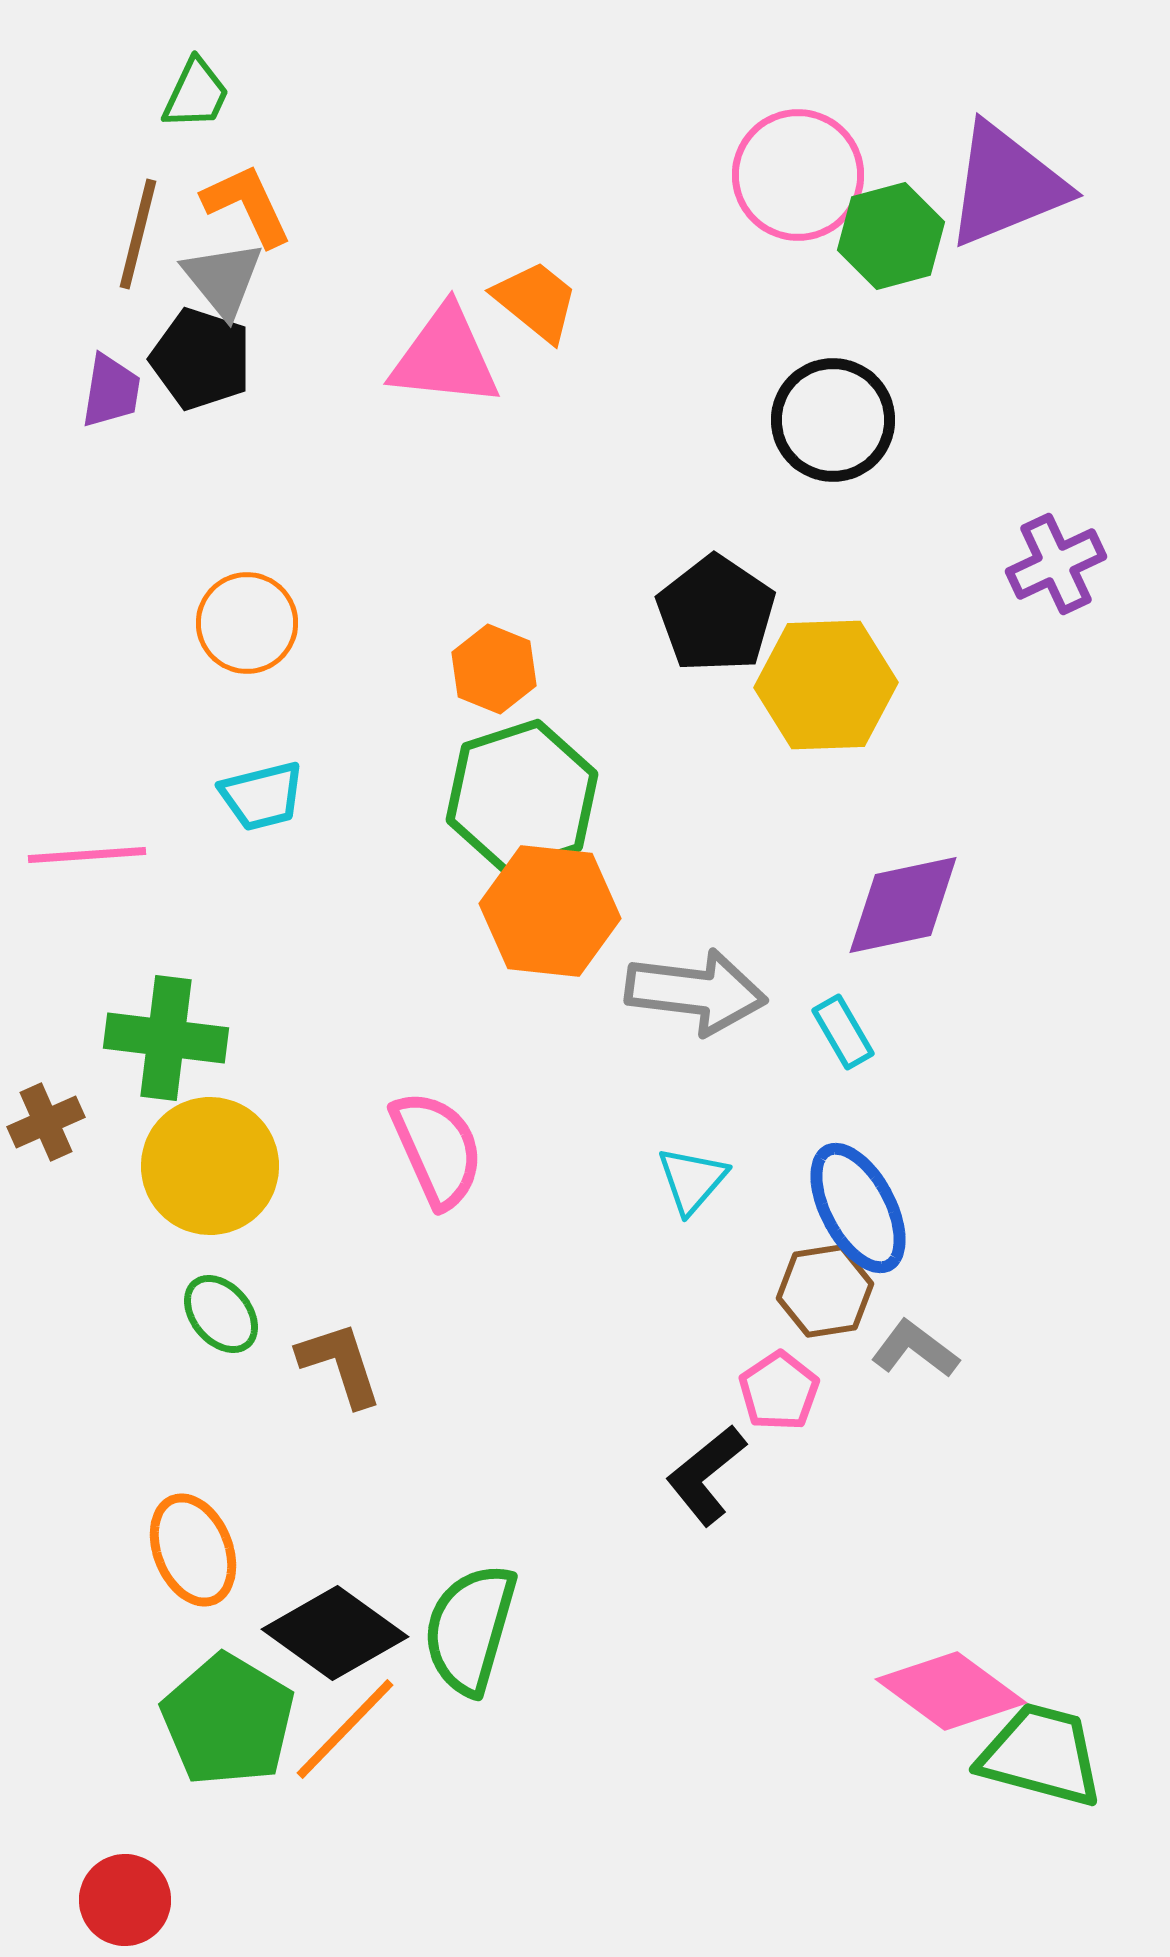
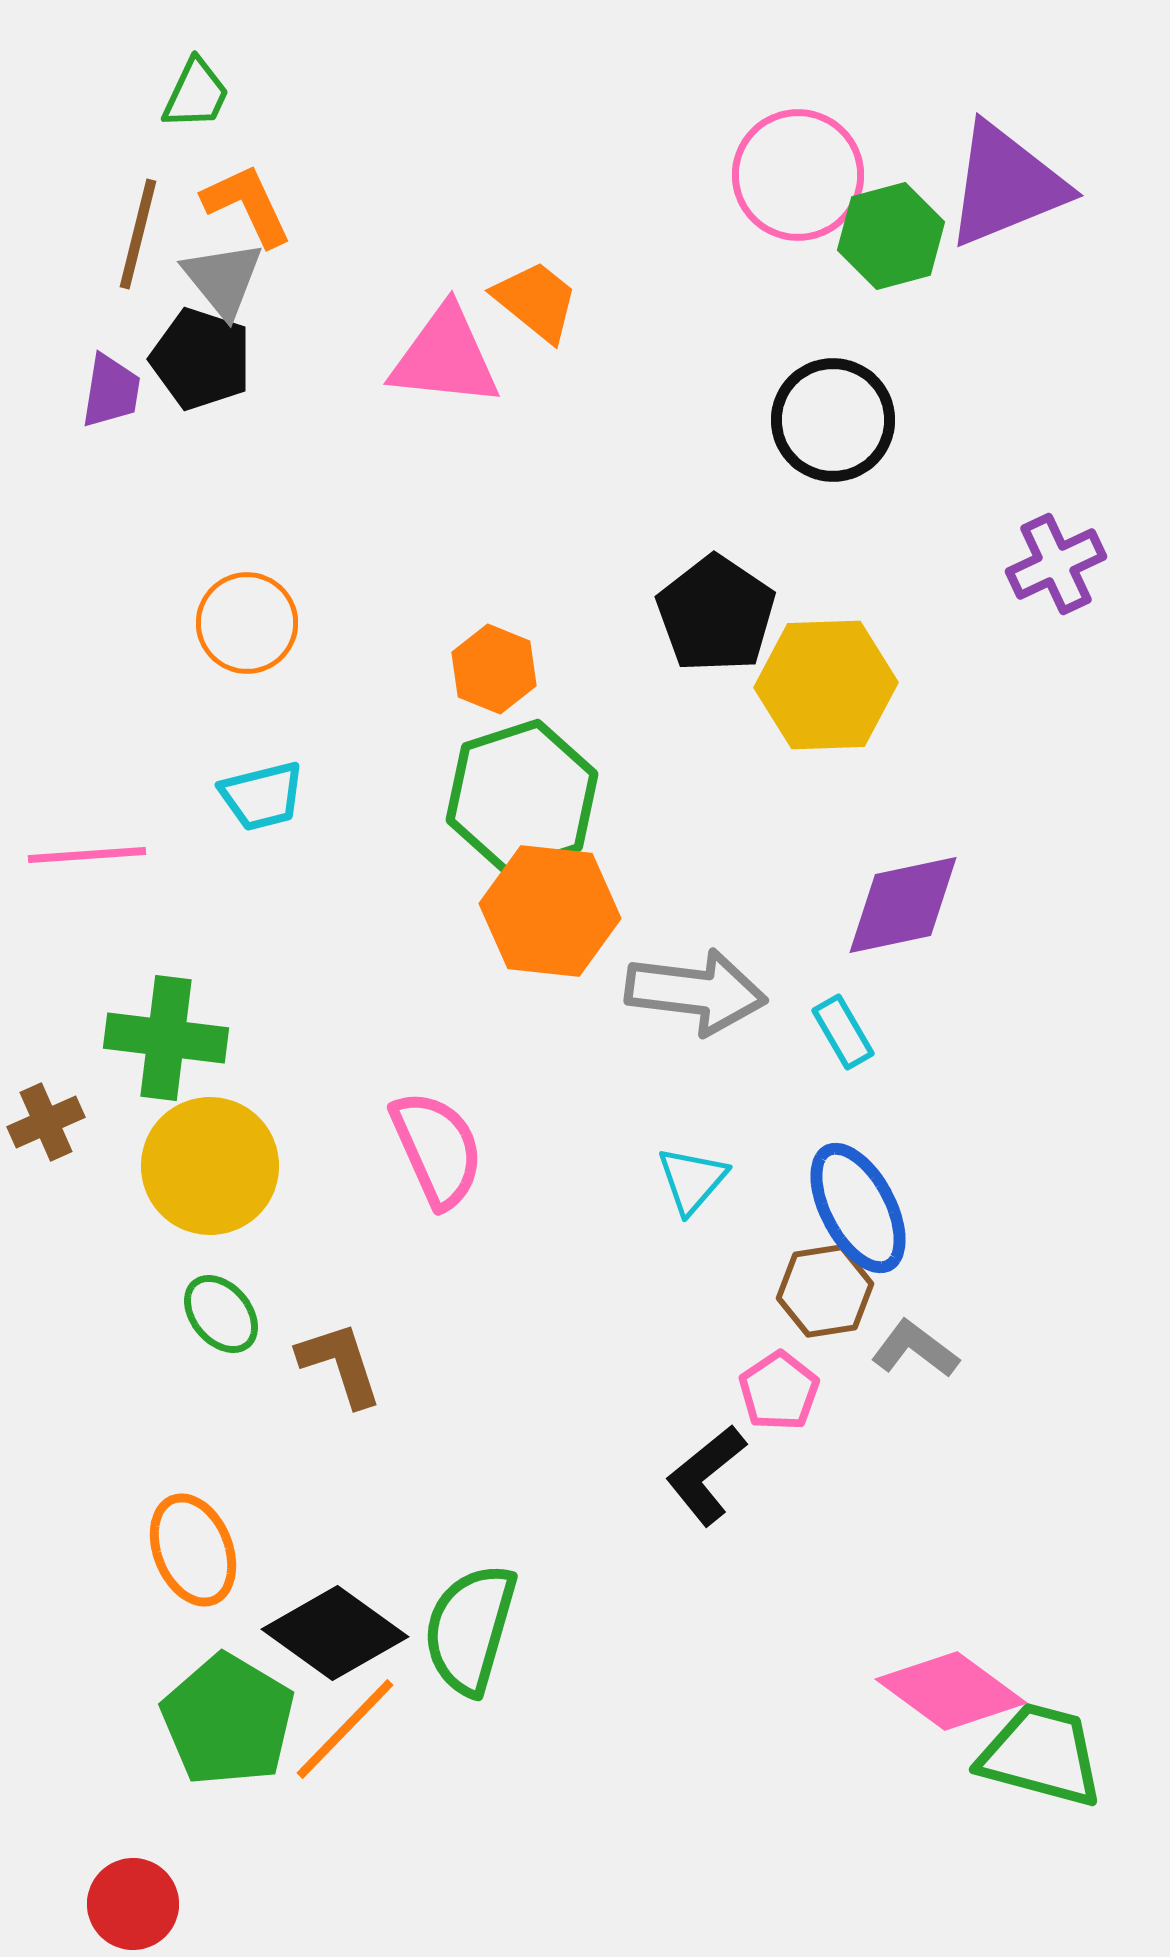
red circle at (125, 1900): moved 8 px right, 4 px down
